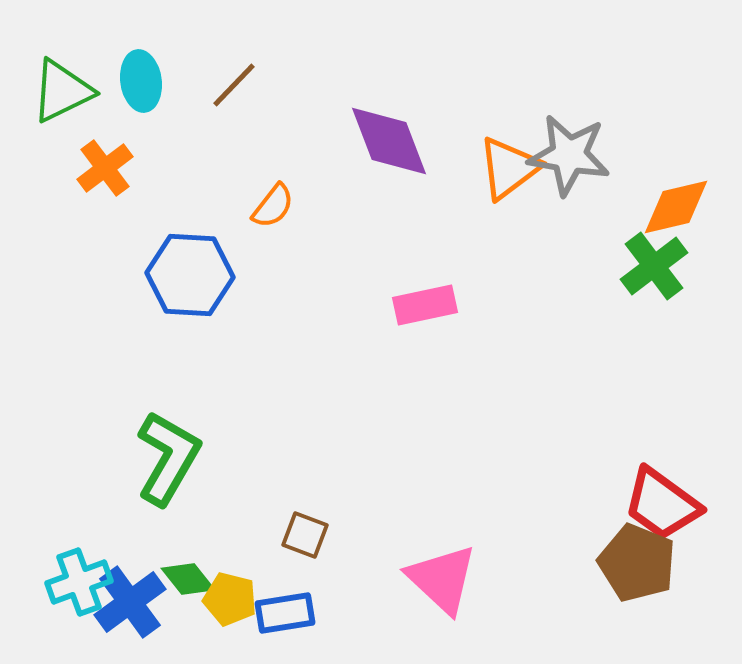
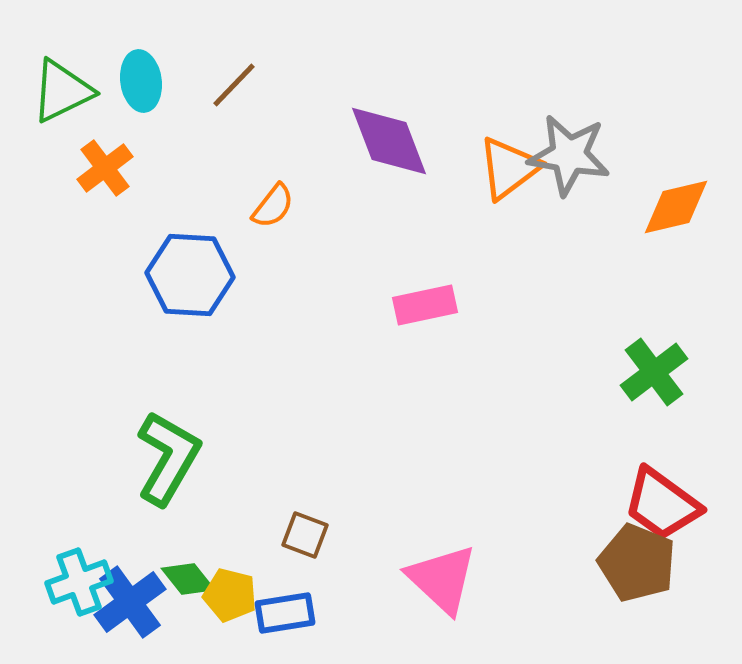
green cross: moved 106 px down
yellow pentagon: moved 4 px up
